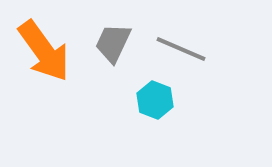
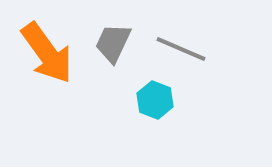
orange arrow: moved 3 px right, 2 px down
